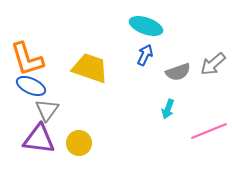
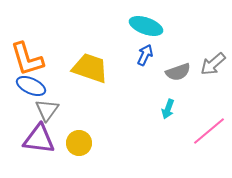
pink line: rotated 18 degrees counterclockwise
